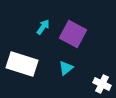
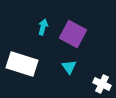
cyan arrow: rotated 21 degrees counterclockwise
cyan triangle: moved 3 px right, 1 px up; rotated 28 degrees counterclockwise
